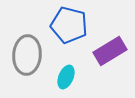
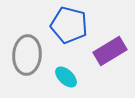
cyan ellipse: rotated 70 degrees counterclockwise
